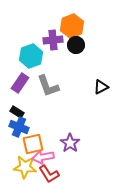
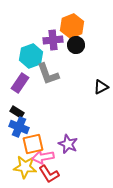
gray L-shape: moved 12 px up
purple star: moved 2 px left, 1 px down; rotated 12 degrees counterclockwise
